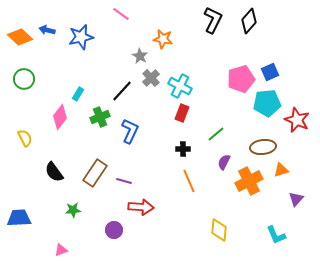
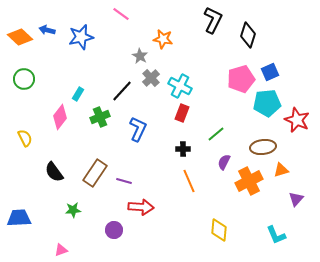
black diamond: moved 1 px left, 14 px down; rotated 25 degrees counterclockwise
blue L-shape: moved 8 px right, 2 px up
